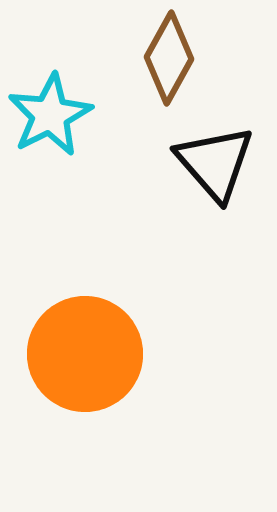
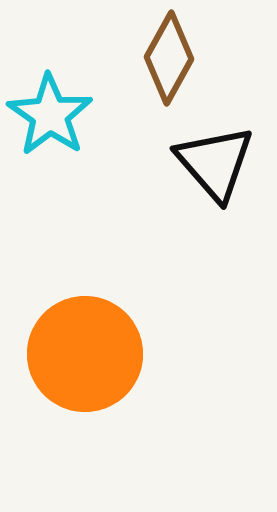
cyan star: rotated 10 degrees counterclockwise
